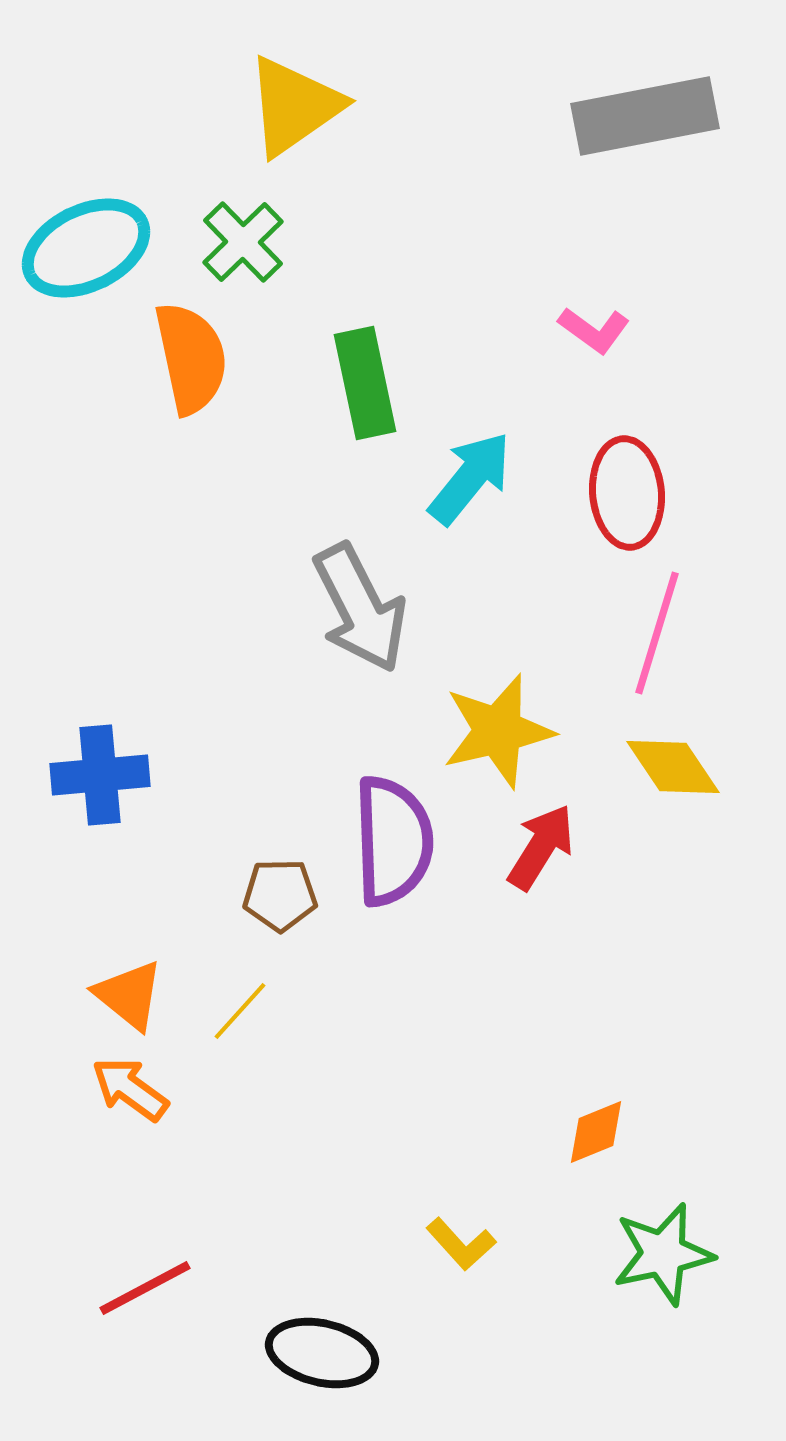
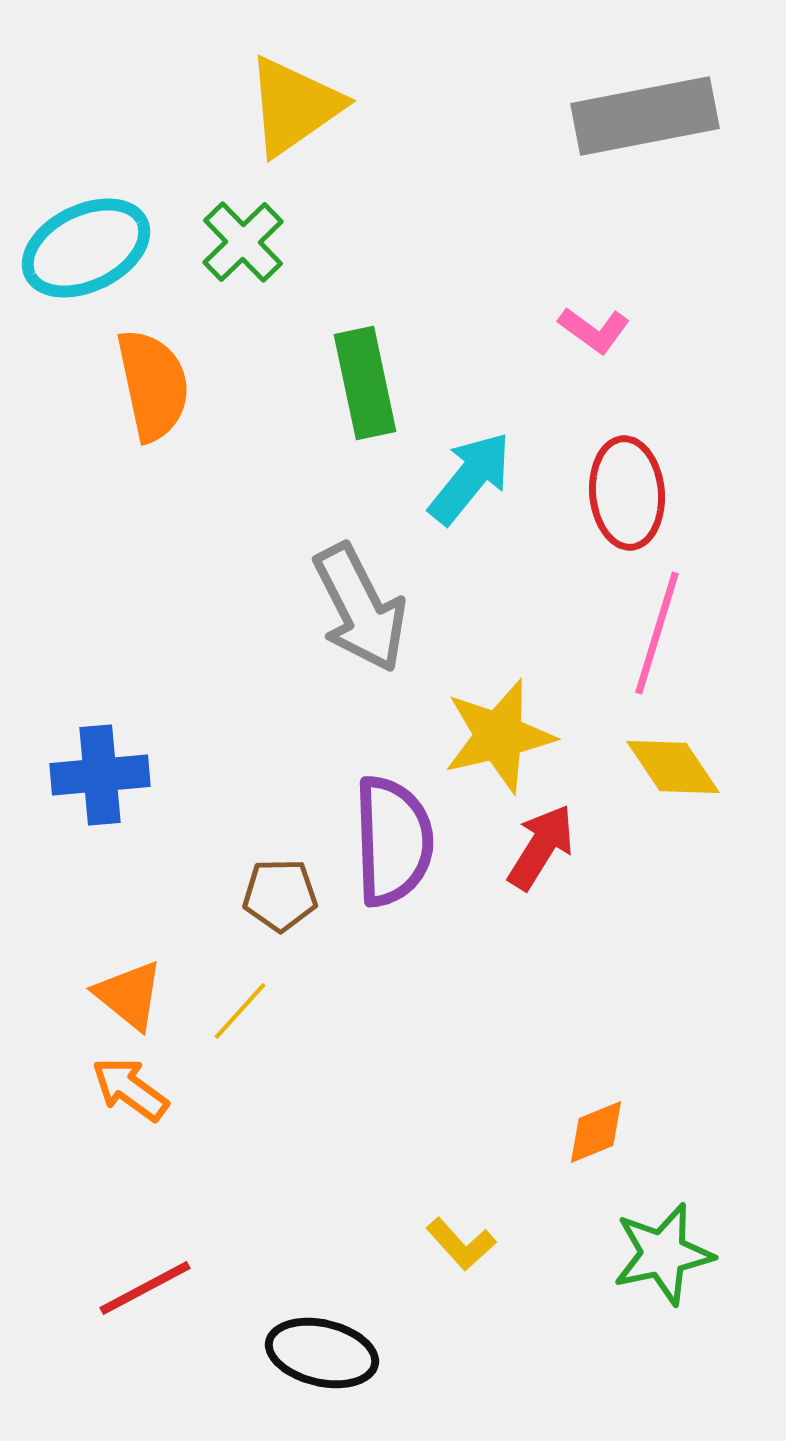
orange semicircle: moved 38 px left, 27 px down
yellow star: moved 1 px right, 5 px down
